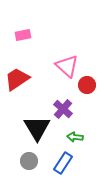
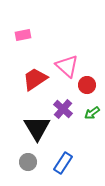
red trapezoid: moved 18 px right
green arrow: moved 17 px right, 24 px up; rotated 42 degrees counterclockwise
gray circle: moved 1 px left, 1 px down
